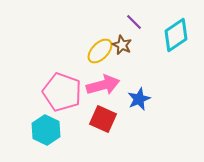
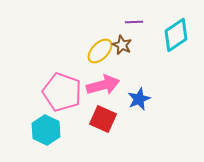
purple line: rotated 48 degrees counterclockwise
